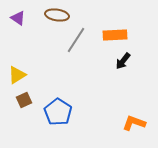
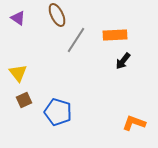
brown ellipse: rotated 55 degrees clockwise
yellow triangle: moved 1 px right, 2 px up; rotated 36 degrees counterclockwise
blue pentagon: rotated 16 degrees counterclockwise
